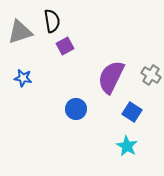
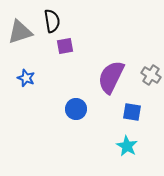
purple square: rotated 18 degrees clockwise
blue star: moved 3 px right; rotated 12 degrees clockwise
blue square: rotated 24 degrees counterclockwise
